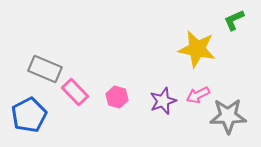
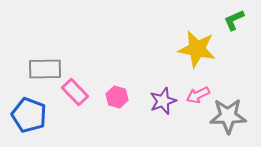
gray rectangle: rotated 24 degrees counterclockwise
blue pentagon: rotated 24 degrees counterclockwise
